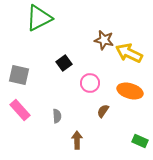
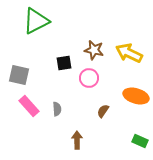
green triangle: moved 3 px left, 3 px down
brown star: moved 10 px left, 10 px down
black square: rotated 28 degrees clockwise
pink circle: moved 1 px left, 5 px up
orange ellipse: moved 6 px right, 5 px down
pink rectangle: moved 9 px right, 4 px up
gray semicircle: moved 7 px up
